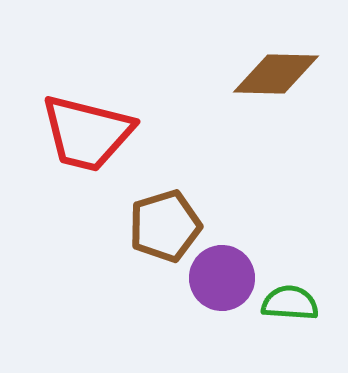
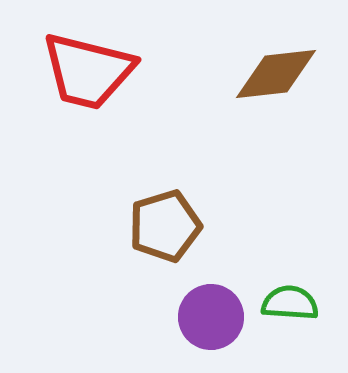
brown diamond: rotated 8 degrees counterclockwise
red trapezoid: moved 1 px right, 62 px up
purple circle: moved 11 px left, 39 px down
